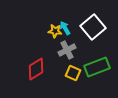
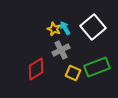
yellow star: moved 1 px left, 2 px up; rotated 16 degrees clockwise
gray cross: moved 6 px left
